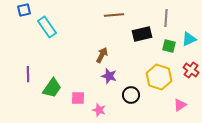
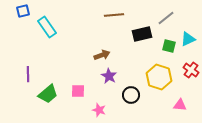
blue square: moved 1 px left, 1 px down
gray line: rotated 48 degrees clockwise
cyan triangle: moved 1 px left
brown arrow: rotated 42 degrees clockwise
purple star: rotated 14 degrees clockwise
green trapezoid: moved 4 px left, 6 px down; rotated 15 degrees clockwise
pink square: moved 7 px up
pink triangle: rotated 40 degrees clockwise
